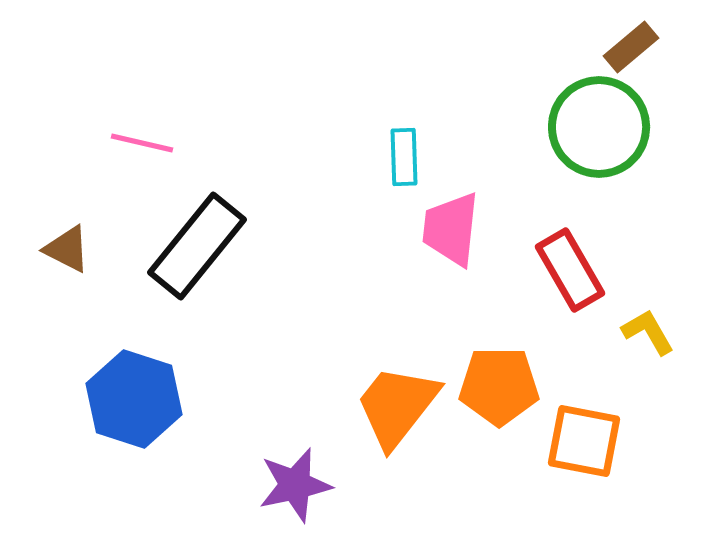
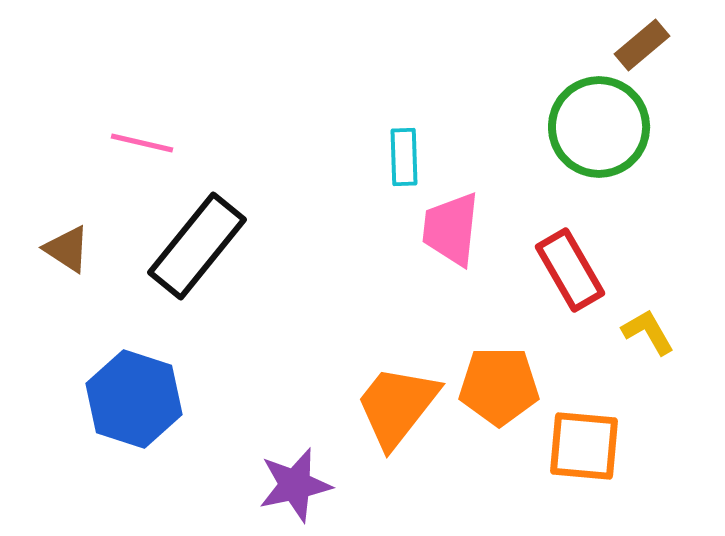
brown rectangle: moved 11 px right, 2 px up
brown triangle: rotated 6 degrees clockwise
orange square: moved 5 px down; rotated 6 degrees counterclockwise
